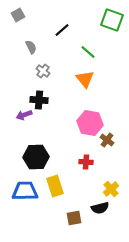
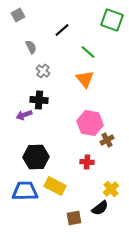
brown cross: rotated 24 degrees clockwise
red cross: moved 1 px right
yellow rectangle: rotated 45 degrees counterclockwise
black semicircle: rotated 24 degrees counterclockwise
